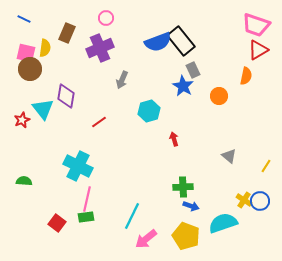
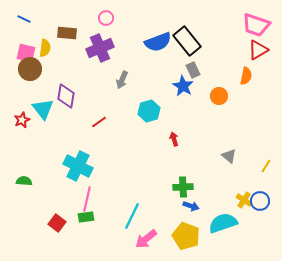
brown rectangle: rotated 72 degrees clockwise
black rectangle: moved 6 px right
